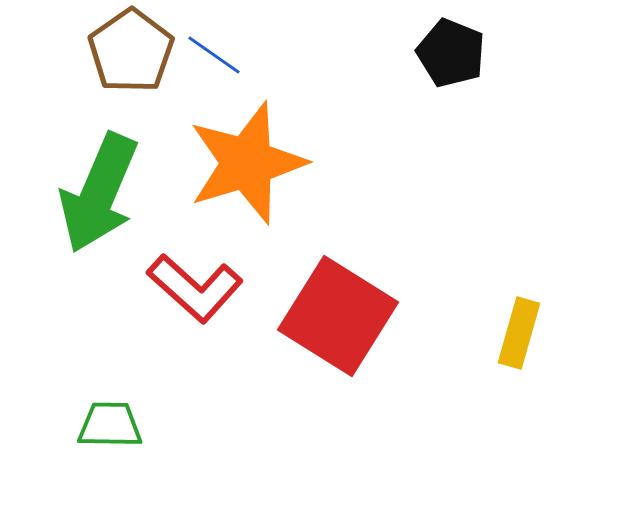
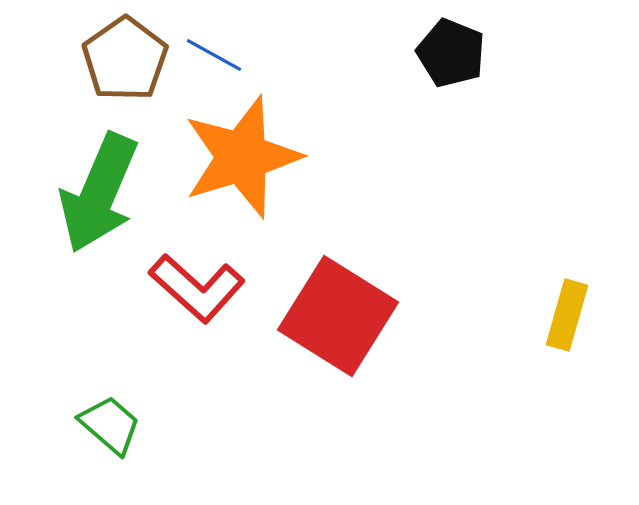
brown pentagon: moved 6 px left, 8 px down
blue line: rotated 6 degrees counterclockwise
orange star: moved 5 px left, 6 px up
red L-shape: moved 2 px right
yellow rectangle: moved 48 px right, 18 px up
green trapezoid: rotated 40 degrees clockwise
